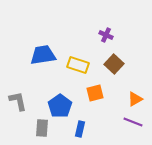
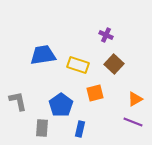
blue pentagon: moved 1 px right, 1 px up
